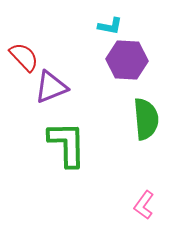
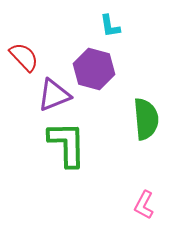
cyan L-shape: rotated 70 degrees clockwise
purple hexagon: moved 33 px left, 9 px down; rotated 12 degrees clockwise
purple triangle: moved 3 px right, 8 px down
pink L-shape: rotated 8 degrees counterclockwise
